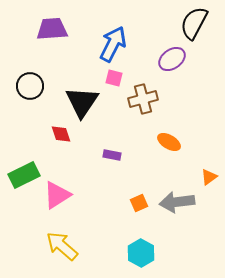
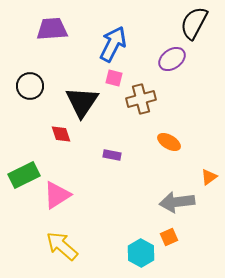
brown cross: moved 2 px left
orange square: moved 30 px right, 34 px down
